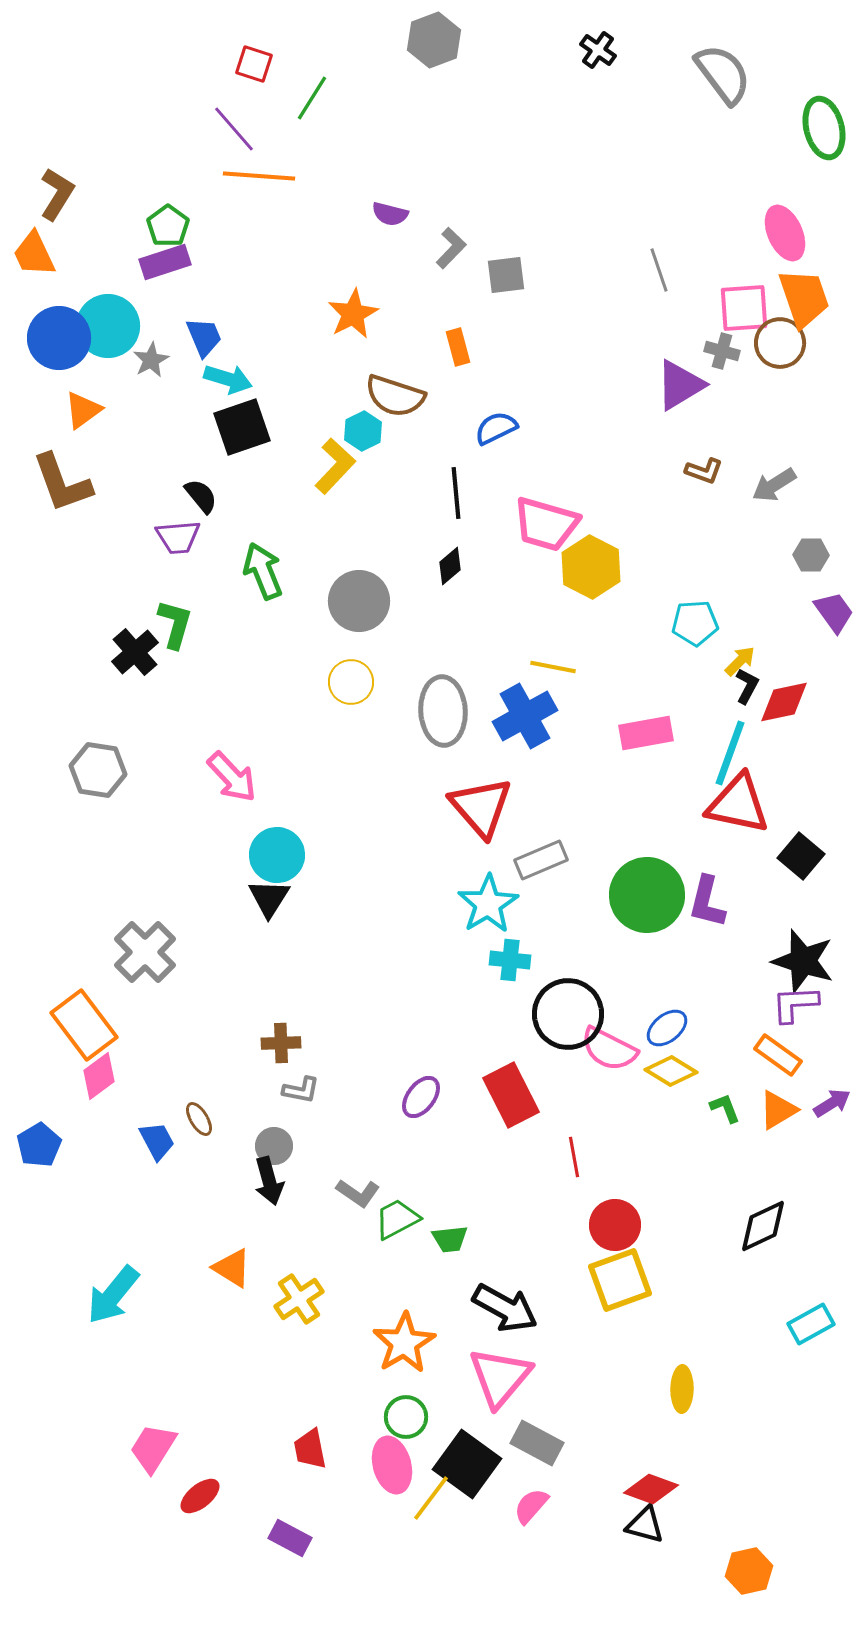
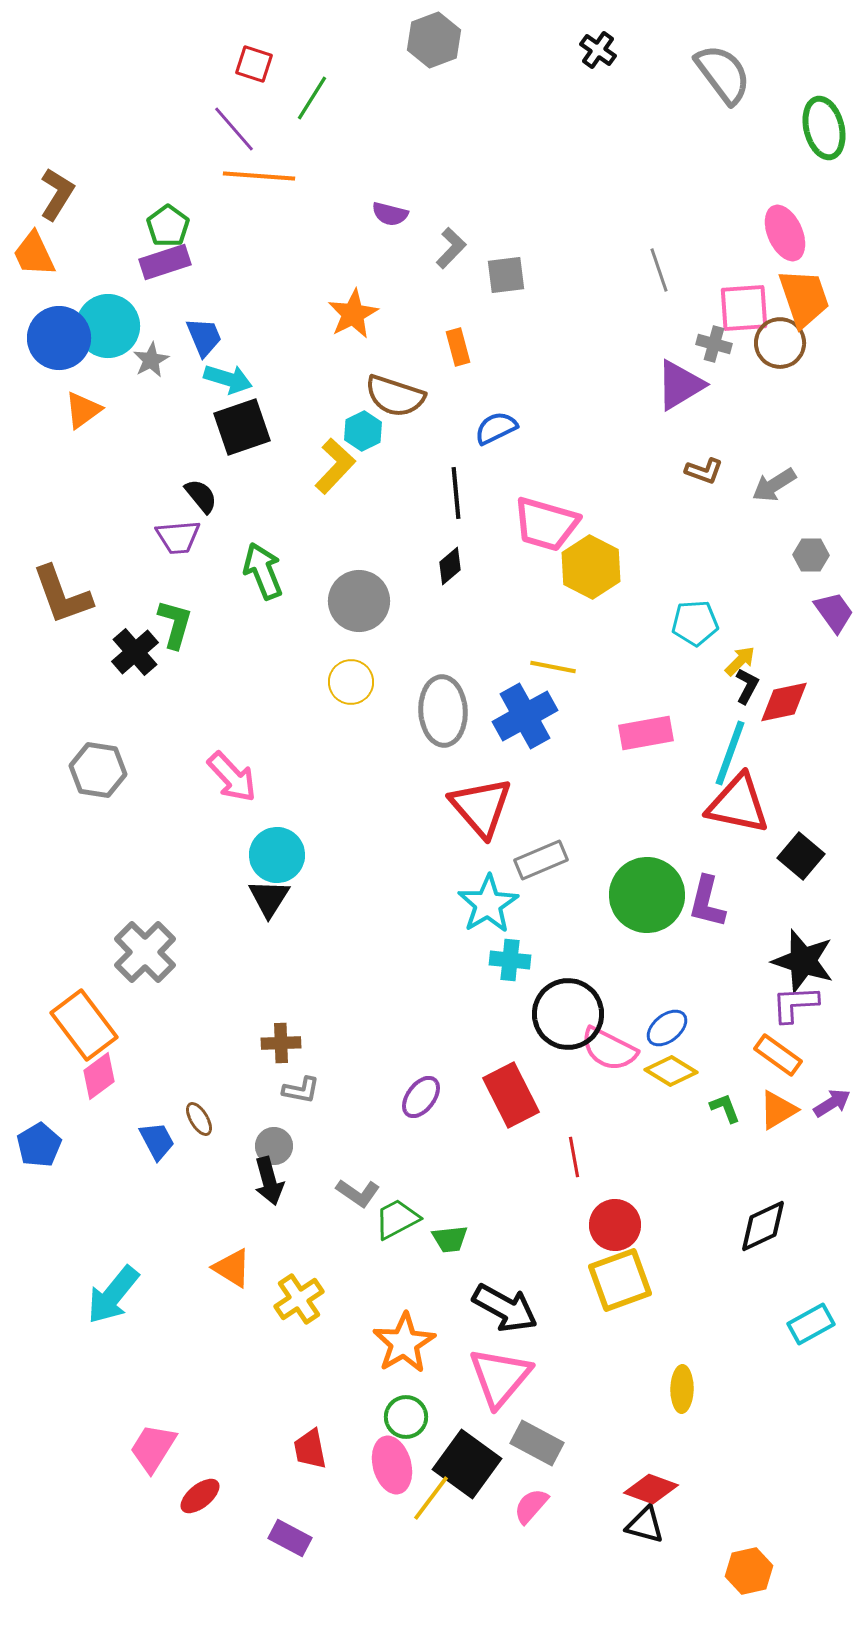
gray cross at (722, 351): moved 8 px left, 7 px up
brown L-shape at (62, 483): moved 112 px down
